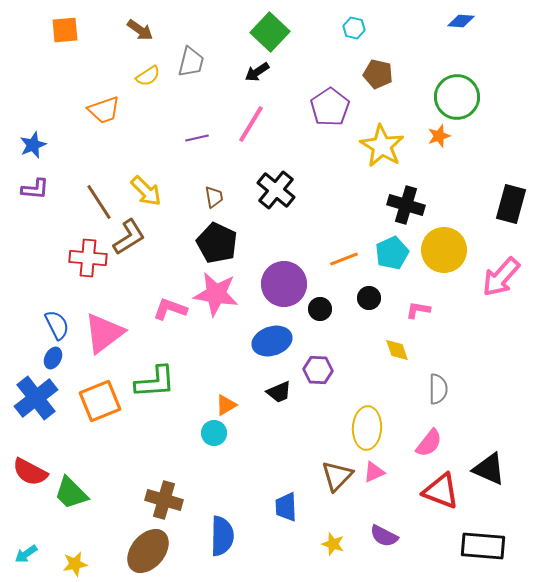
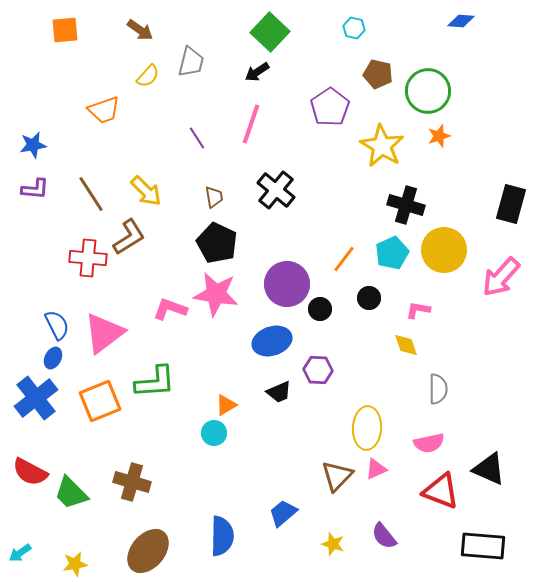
yellow semicircle at (148, 76): rotated 15 degrees counterclockwise
green circle at (457, 97): moved 29 px left, 6 px up
pink line at (251, 124): rotated 12 degrees counterclockwise
purple line at (197, 138): rotated 70 degrees clockwise
blue star at (33, 145): rotated 12 degrees clockwise
brown line at (99, 202): moved 8 px left, 8 px up
orange line at (344, 259): rotated 32 degrees counterclockwise
purple circle at (284, 284): moved 3 px right
yellow diamond at (397, 350): moved 9 px right, 5 px up
pink semicircle at (429, 443): rotated 40 degrees clockwise
pink triangle at (374, 472): moved 2 px right, 3 px up
brown cross at (164, 500): moved 32 px left, 18 px up
blue trapezoid at (286, 507): moved 3 px left, 6 px down; rotated 52 degrees clockwise
purple semicircle at (384, 536): rotated 24 degrees clockwise
cyan arrow at (26, 554): moved 6 px left, 1 px up
